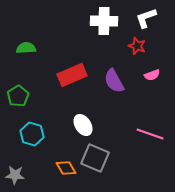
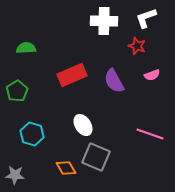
green pentagon: moved 1 px left, 5 px up
gray square: moved 1 px right, 1 px up
